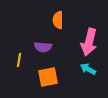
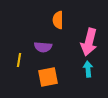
cyan arrow: rotated 56 degrees clockwise
